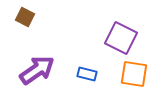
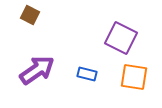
brown square: moved 5 px right, 2 px up
orange square: moved 3 px down
